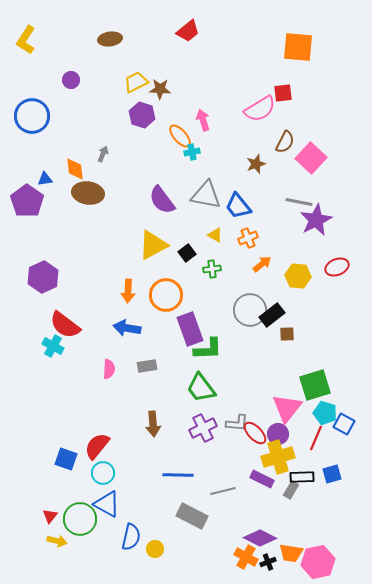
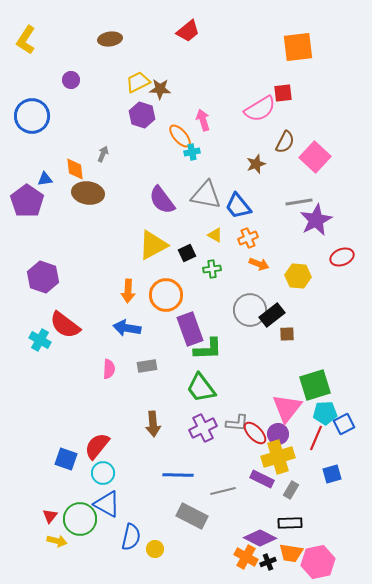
orange square at (298, 47): rotated 12 degrees counterclockwise
yellow trapezoid at (136, 82): moved 2 px right
pink square at (311, 158): moved 4 px right, 1 px up
gray line at (299, 202): rotated 20 degrees counterclockwise
black square at (187, 253): rotated 12 degrees clockwise
orange arrow at (262, 264): moved 3 px left; rotated 60 degrees clockwise
red ellipse at (337, 267): moved 5 px right, 10 px up
purple hexagon at (43, 277): rotated 16 degrees counterclockwise
cyan cross at (53, 346): moved 13 px left, 6 px up
cyan pentagon at (325, 413): rotated 20 degrees counterclockwise
blue square at (344, 424): rotated 35 degrees clockwise
black rectangle at (302, 477): moved 12 px left, 46 px down
